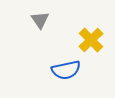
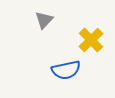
gray triangle: moved 4 px right; rotated 18 degrees clockwise
